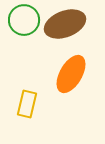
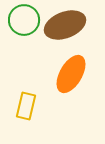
brown ellipse: moved 1 px down
yellow rectangle: moved 1 px left, 2 px down
